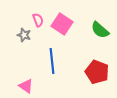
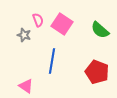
blue line: rotated 15 degrees clockwise
